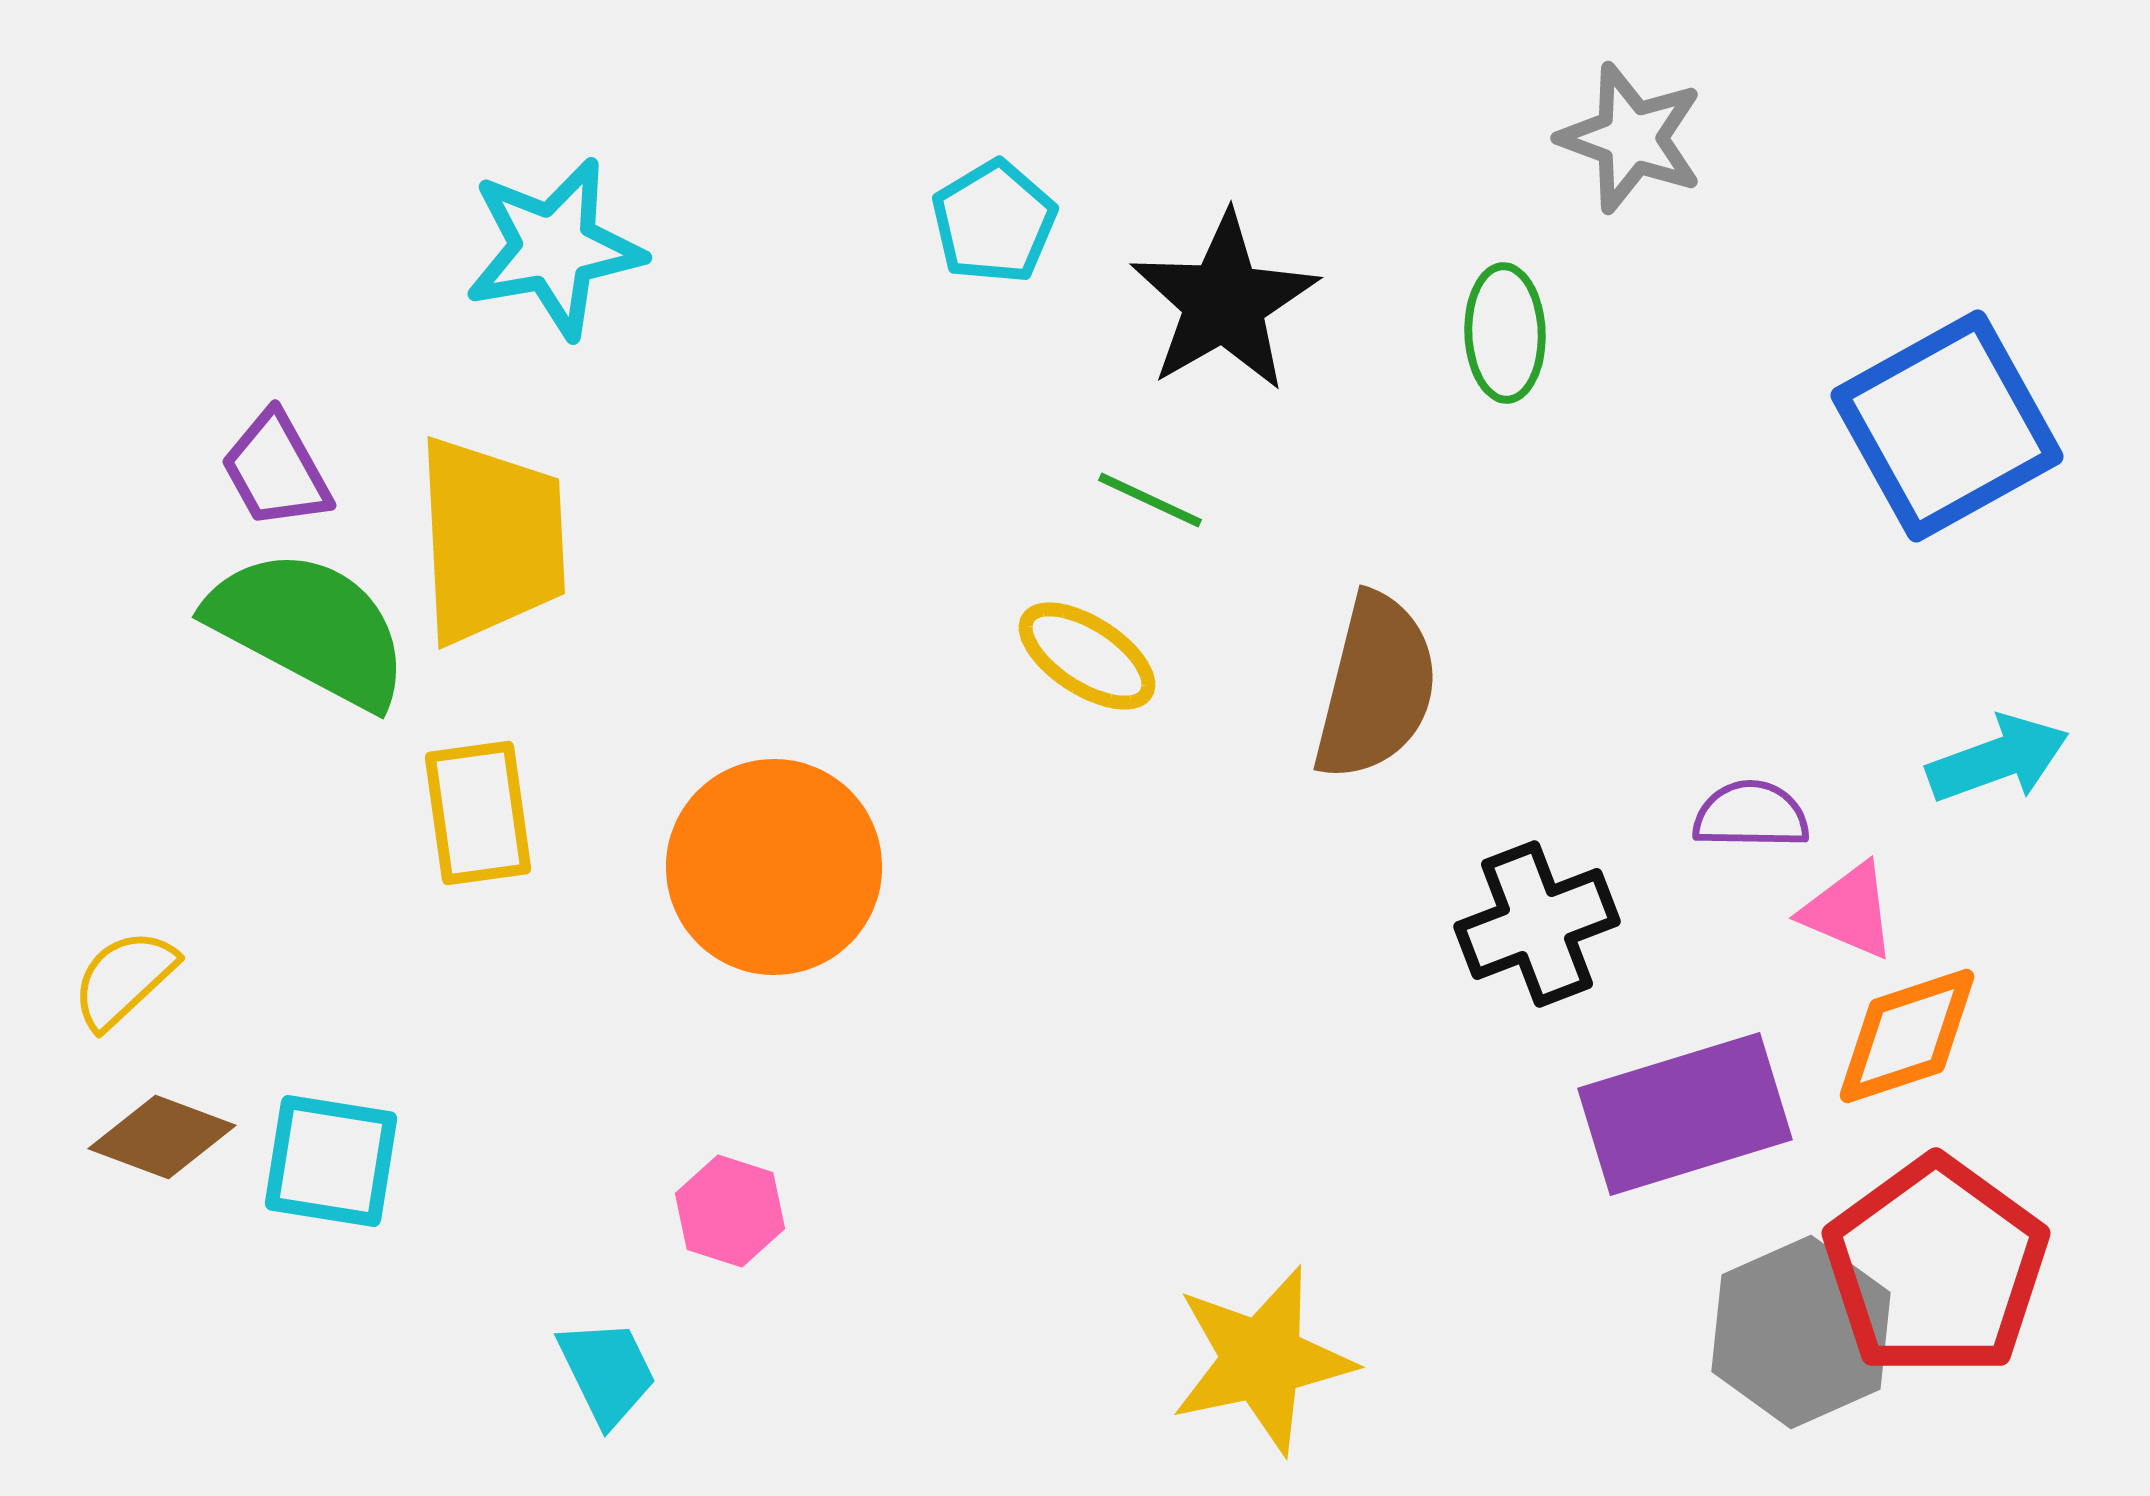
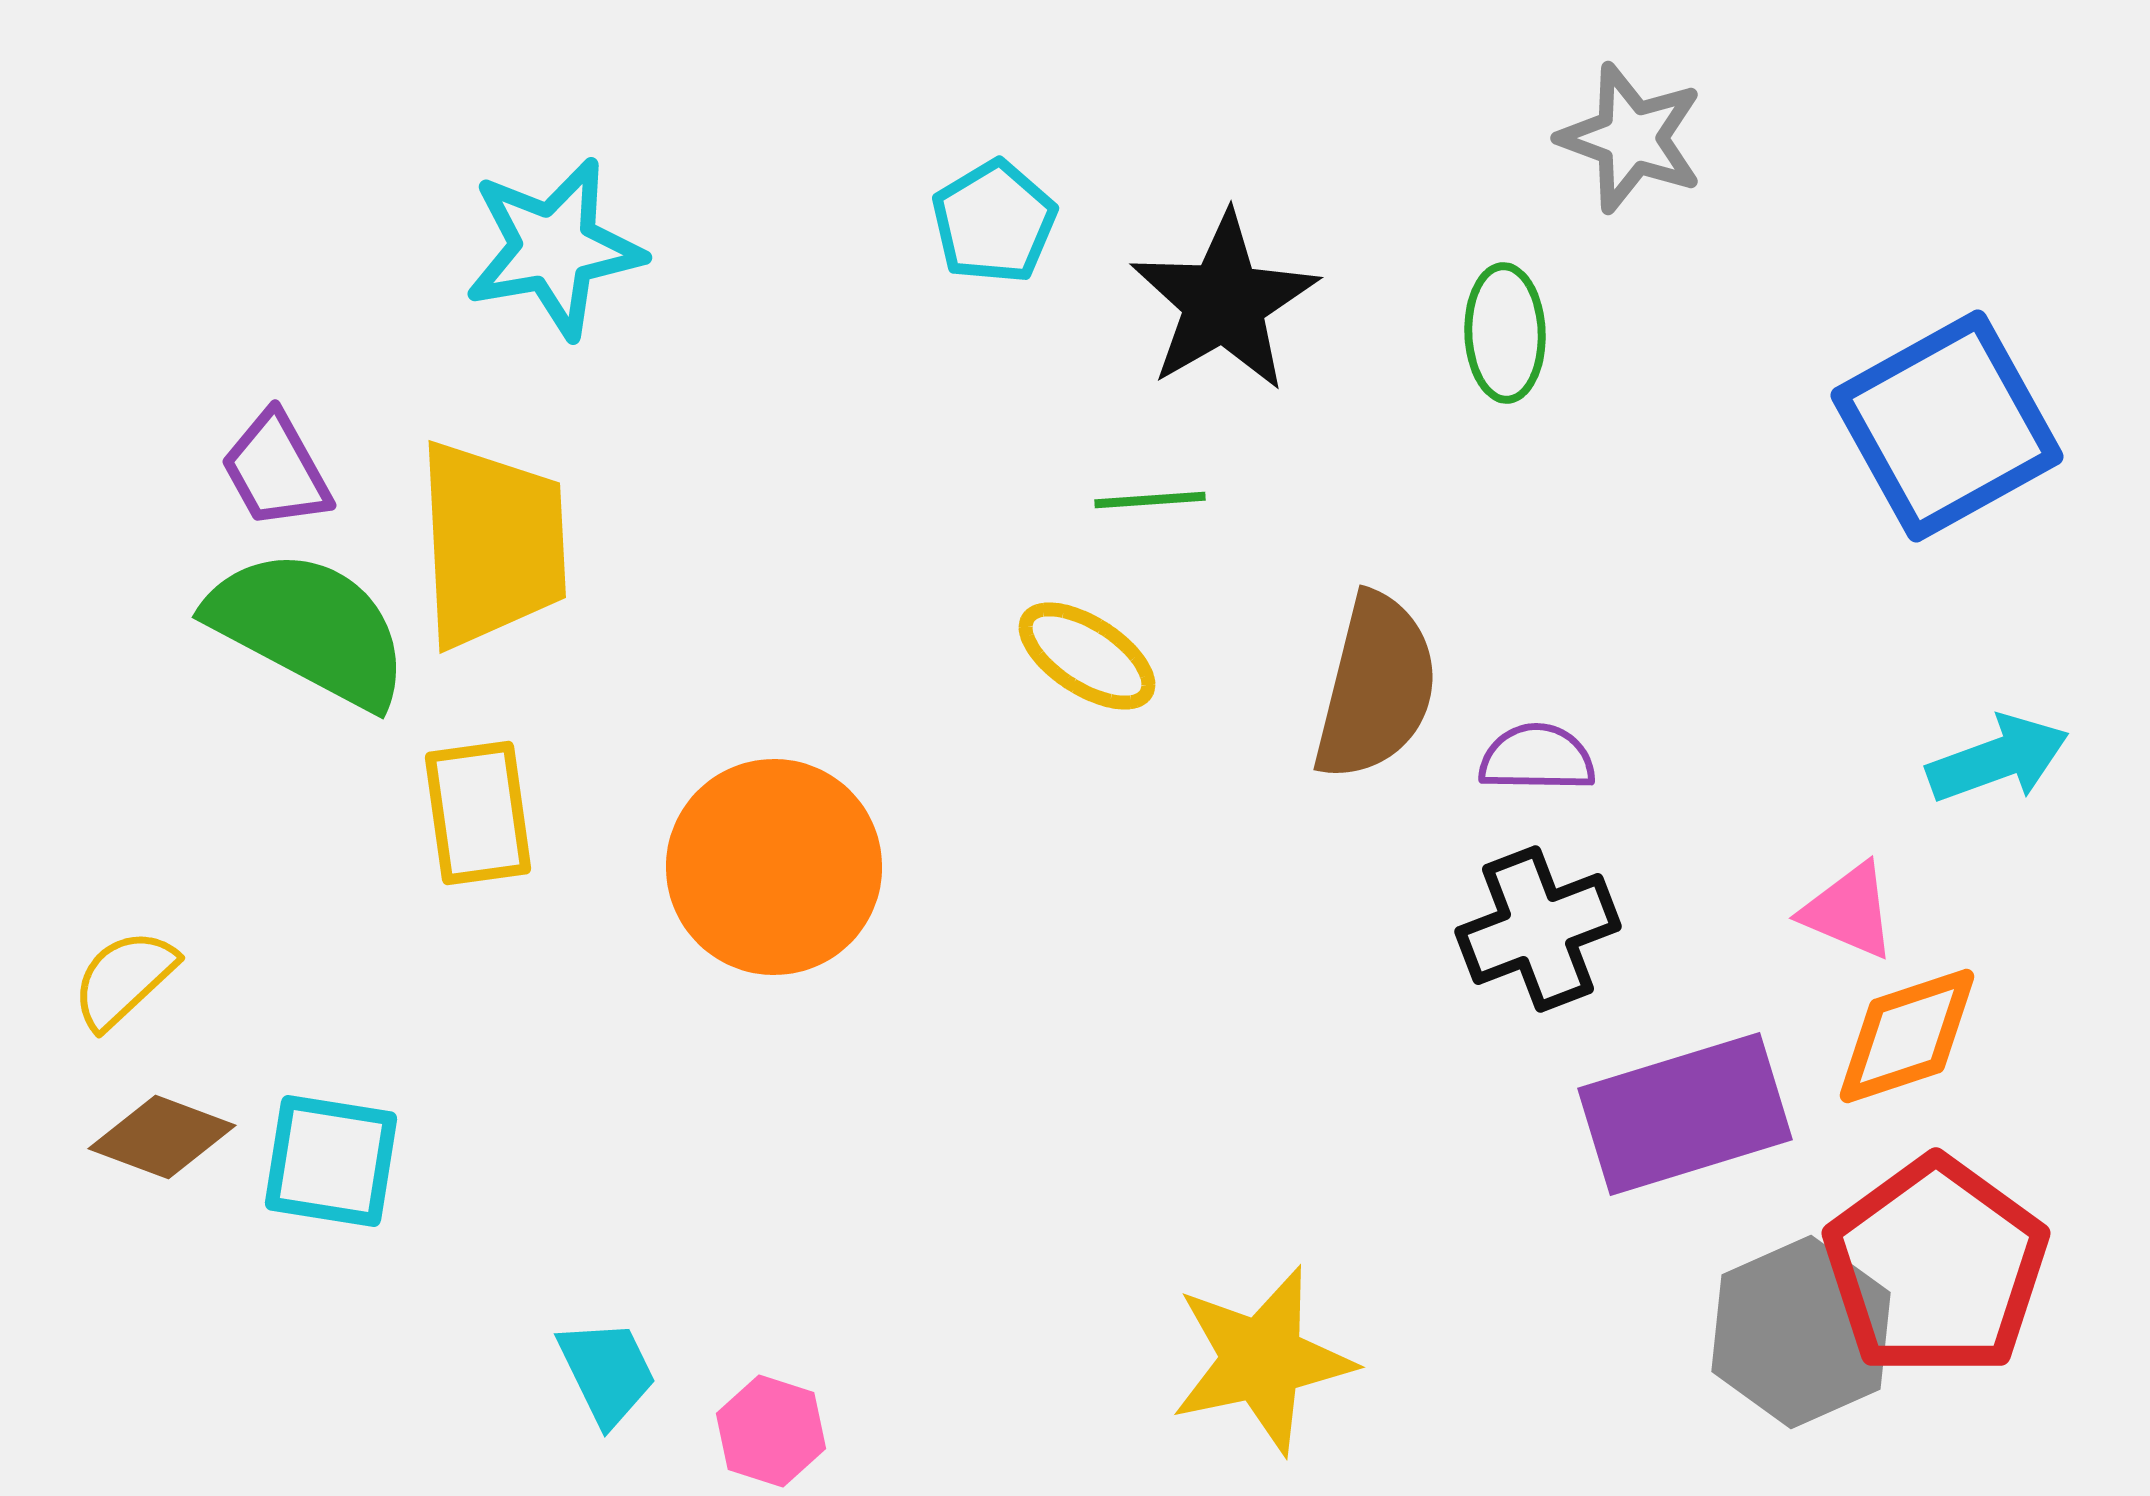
green line: rotated 29 degrees counterclockwise
yellow trapezoid: moved 1 px right, 4 px down
purple semicircle: moved 214 px left, 57 px up
black cross: moved 1 px right, 5 px down
pink hexagon: moved 41 px right, 220 px down
